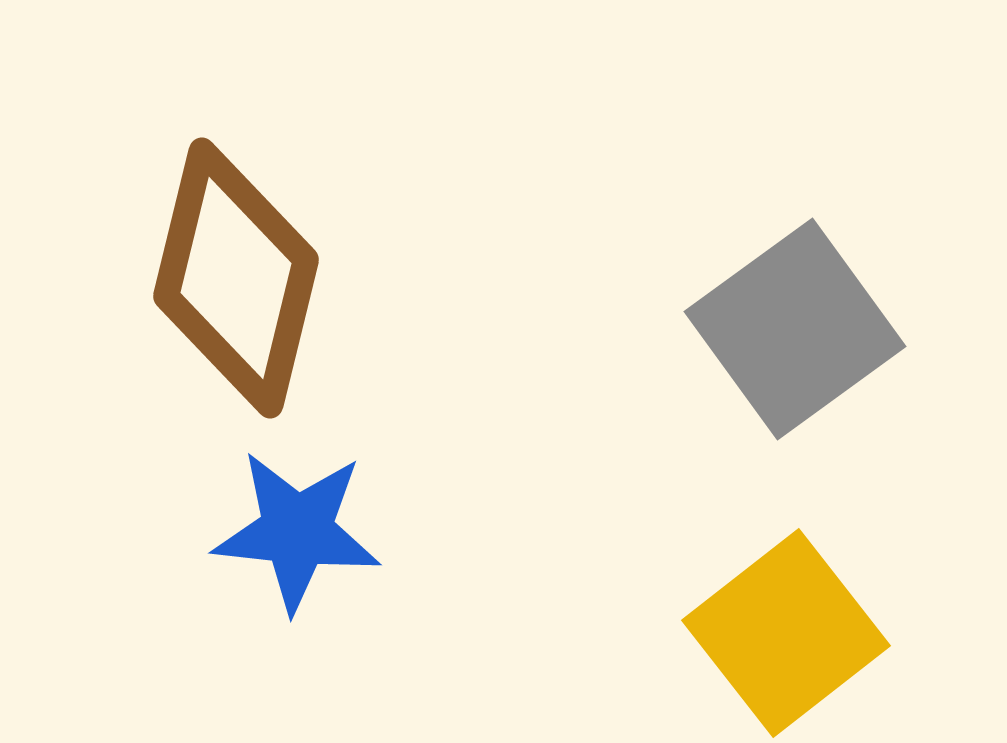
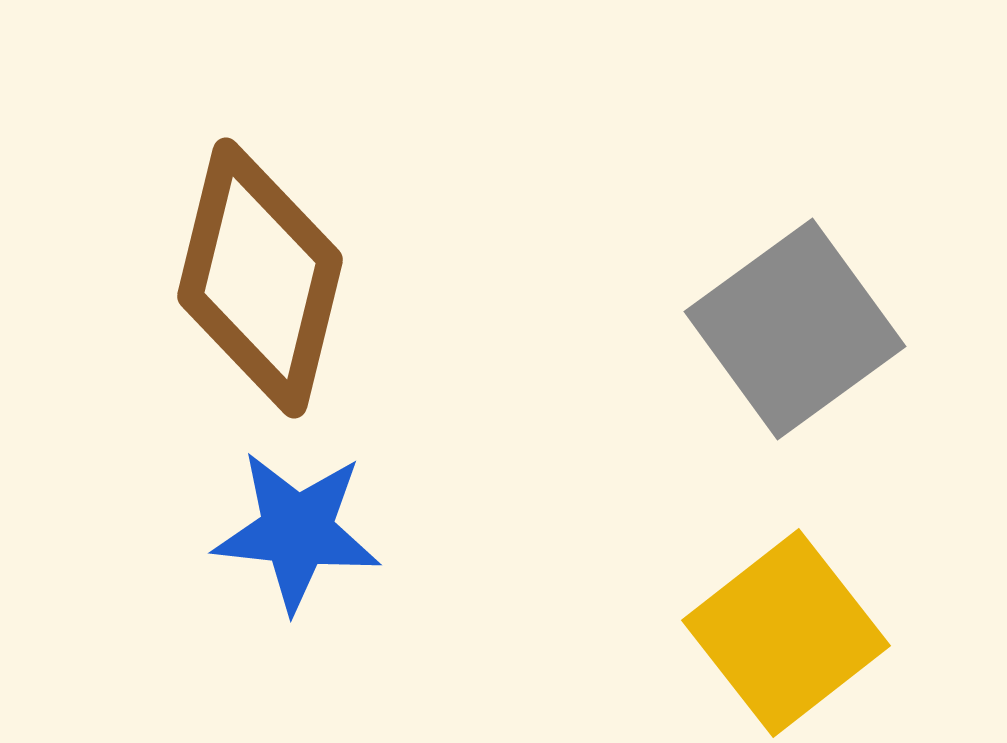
brown diamond: moved 24 px right
